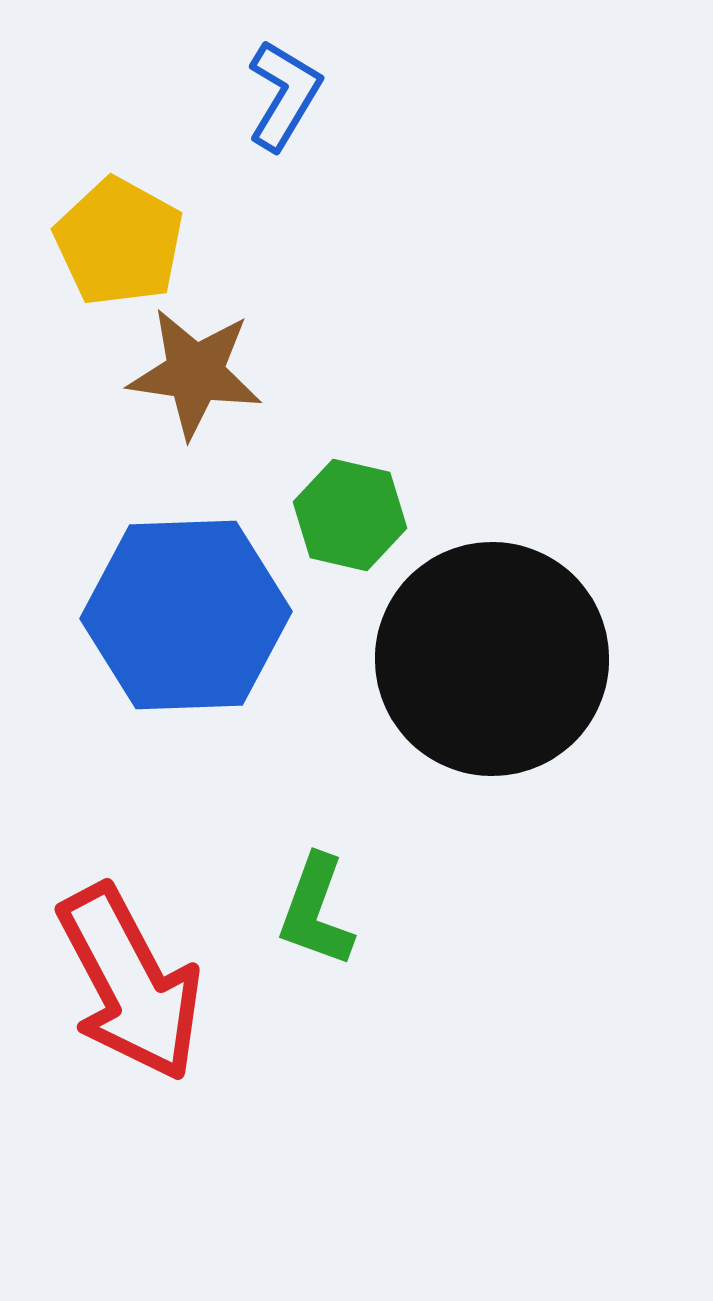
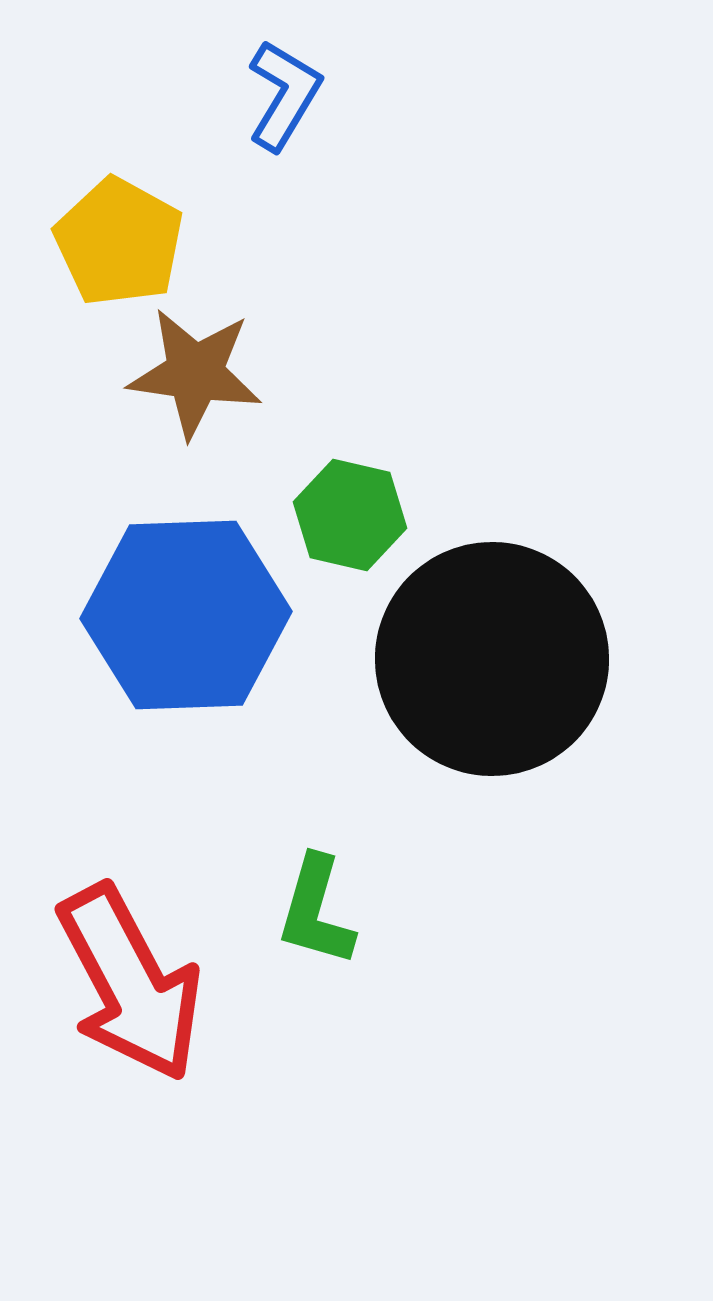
green L-shape: rotated 4 degrees counterclockwise
